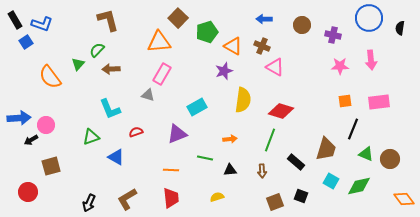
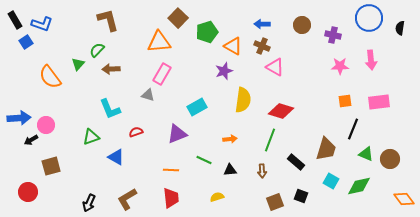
blue arrow at (264, 19): moved 2 px left, 5 px down
green line at (205, 158): moved 1 px left, 2 px down; rotated 14 degrees clockwise
